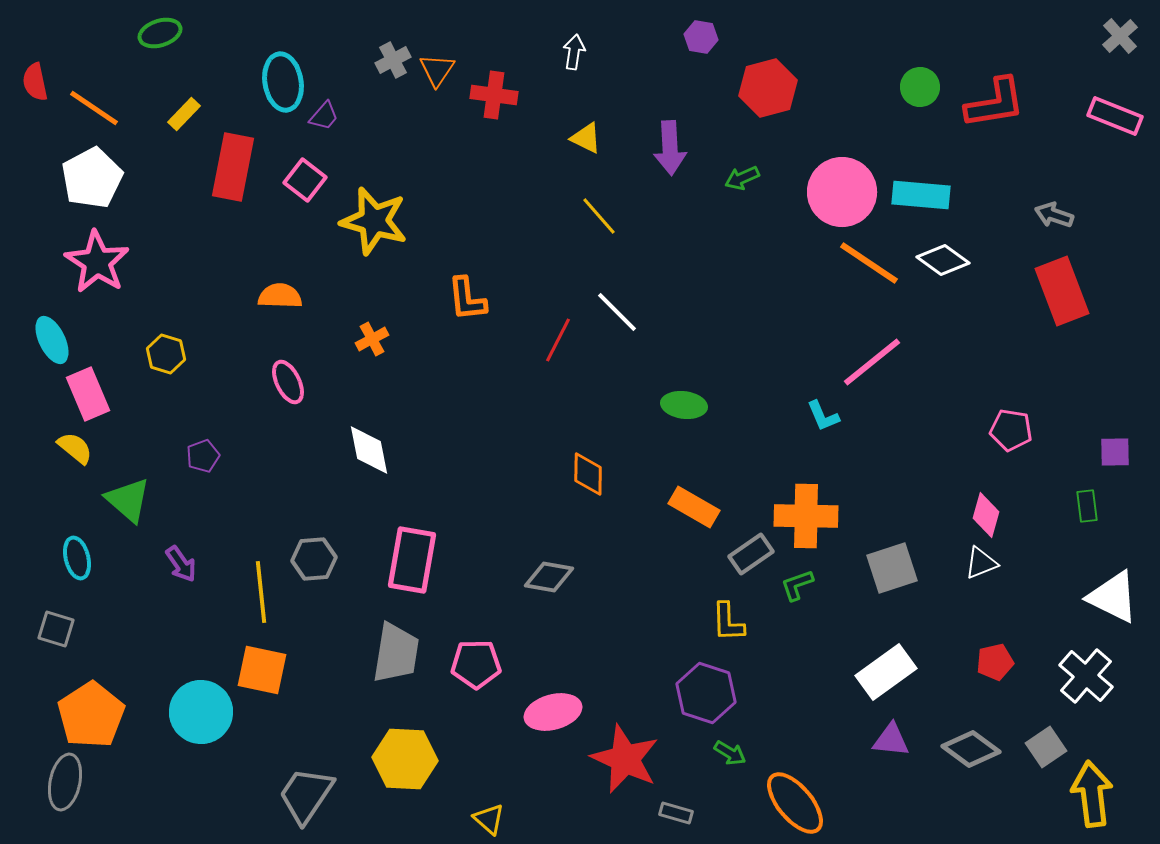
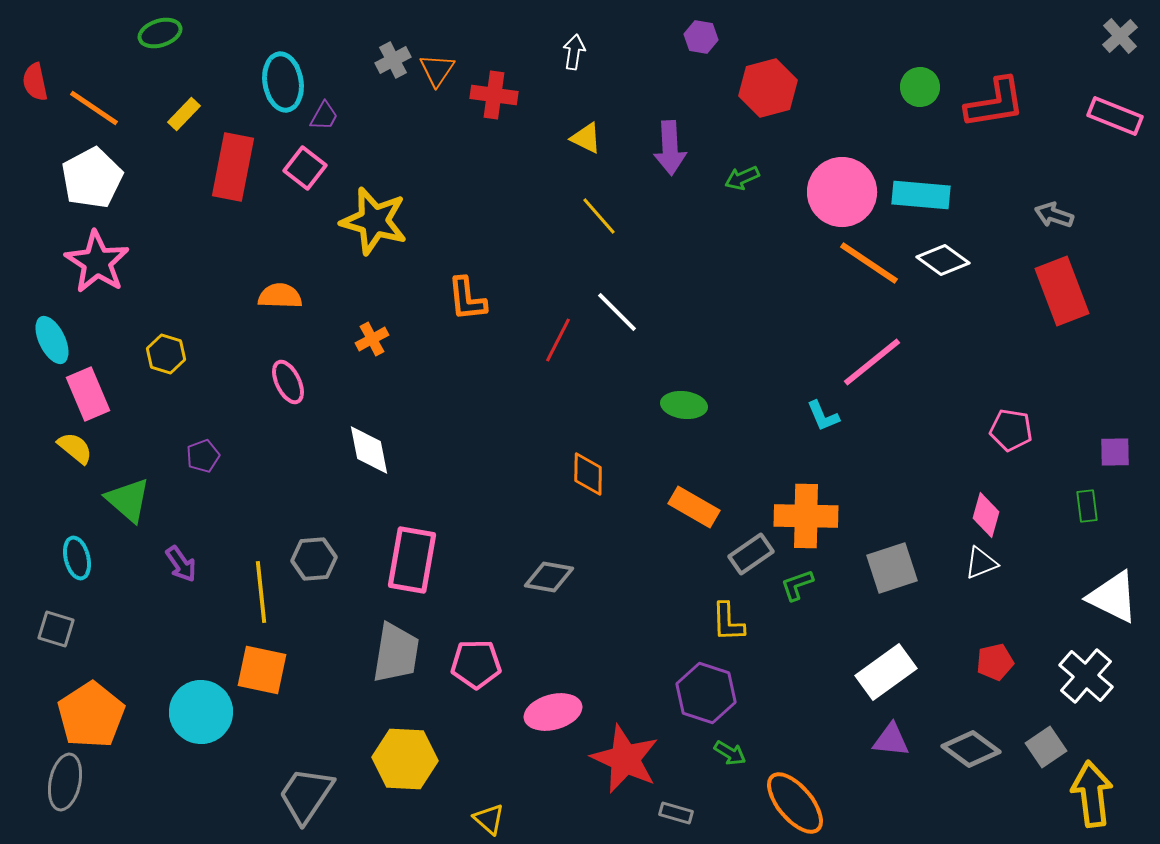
purple trapezoid at (324, 116): rotated 12 degrees counterclockwise
pink square at (305, 180): moved 12 px up
